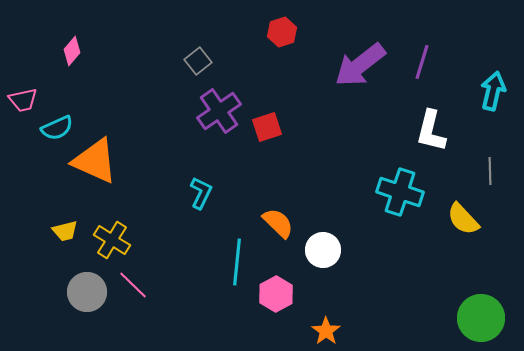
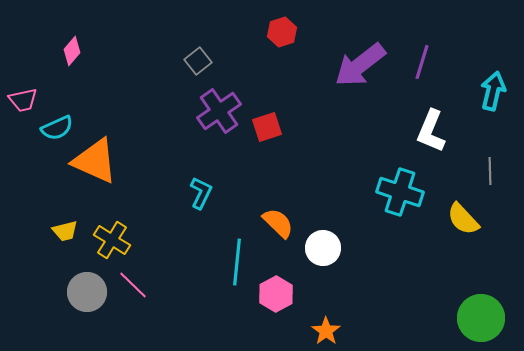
white L-shape: rotated 9 degrees clockwise
white circle: moved 2 px up
